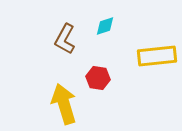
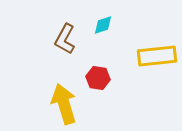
cyan diamond: moved 2 px left, 1 px up
